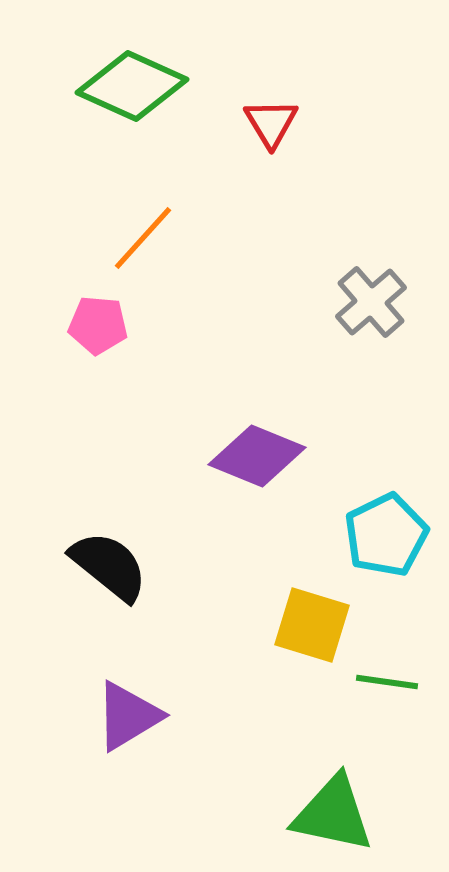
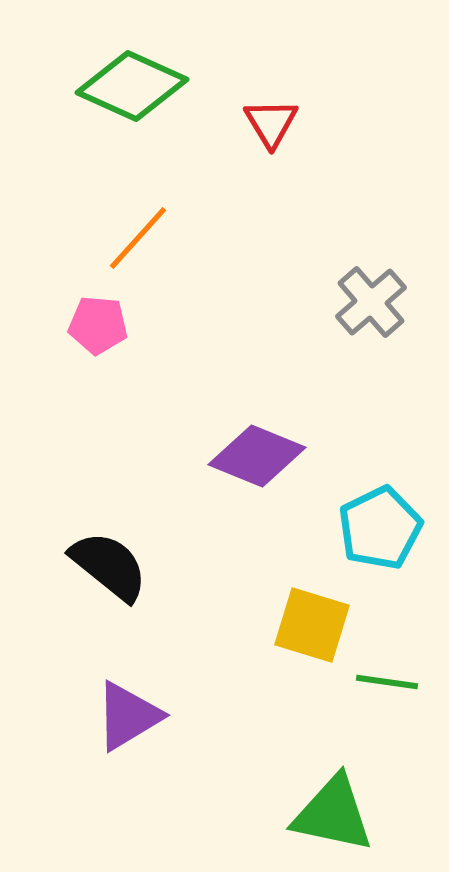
orange line: moved 5 px left
cyan pentagon: moved 6 px left, 7 px up
